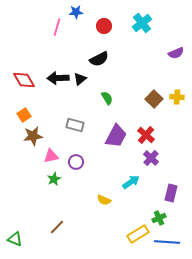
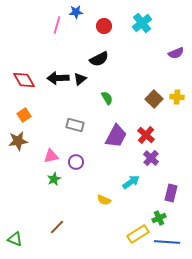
pink line: moved 2 px up
brown star: moved 15 px left, 5 px down
